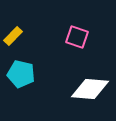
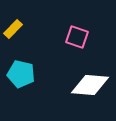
yellow rectangle: moved 7 px up
white diamond: moved 4 px up
